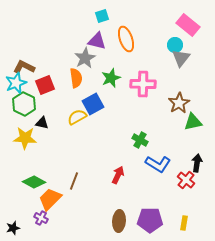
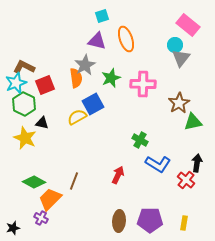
gray star: moved 7 px down
yellow star: rotated 20 degrees clockwise
